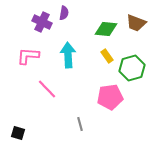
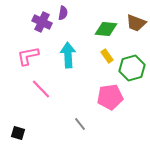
purple semicircle: moved 1 px left
pink L-shape: rotated 15 degrees counterclockwise
pink line: moved 6 px left
gray line: rotated 24 degrees counterclockwise
